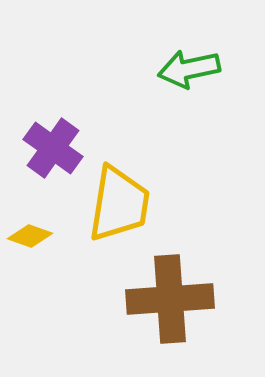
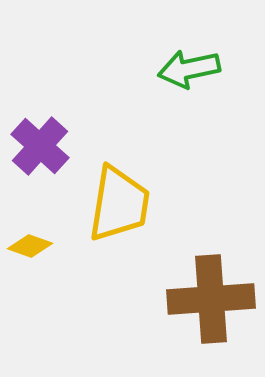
purple cross: moved 13 px left, 2 px up; rotated 6 degrees clockwise
yellow diamond: moved 10 px down
brown cross: moved 41 px right
